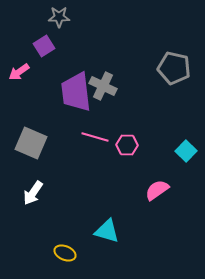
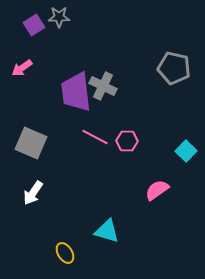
purple square: moved 10 px left, 21 px up
pink arrow: moved 3 px right, 4 px up
pink line: rotated 12 degrees clockwise
pink hexagon: moved 4 px up
yellow ellipse: rotated 35 degrees clockwise
